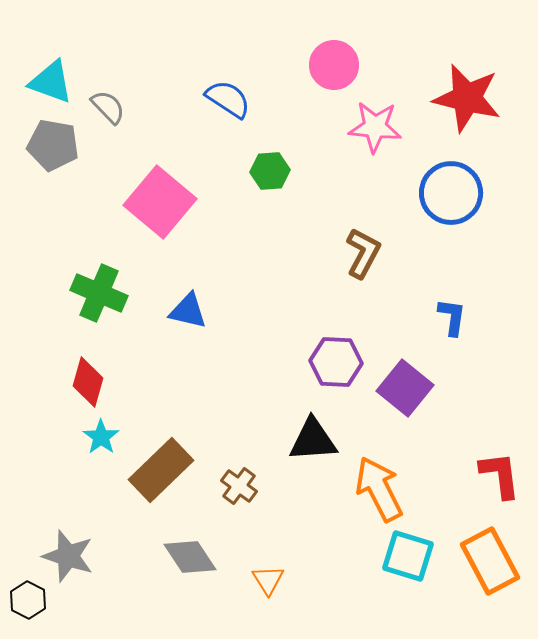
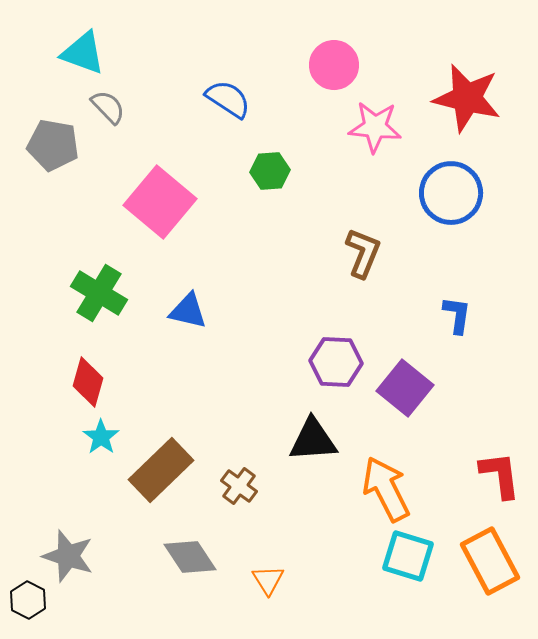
cyan triangle: moved 32 px right, 29 px up
brown L-shape: rotated 6 degrees counterclockwise
green cross: rotated 8 degrees clockwise
blue L-shape: moved 5 px right, 2 px up
orange arrow: moved 7 px right
